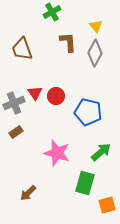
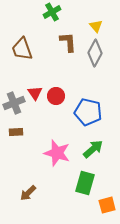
brown rectangle: rotated 32 degrees clockwise
green arrow: moved 8 px left, 3 px up
